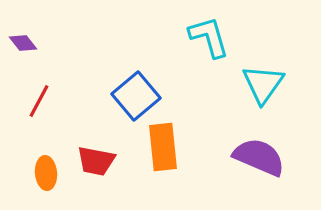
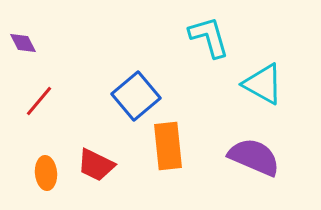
purple diamond: rotated 12 degrees clockwise
cyan triangle: rotated 36 degrees counterclockwise
red line: rotated 12 degrees clockwise
orange rectangle: moved 5 px right, 1 px up
purple semicircle: moved 5 px left
red trapezoid: moved 4 px down; rotated 15 degrees clockwise
